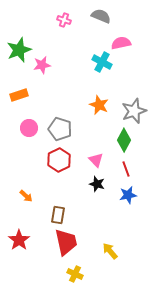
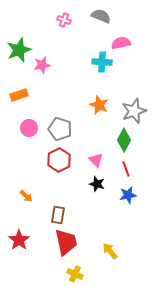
cyan cross: rotated 24 degrees counterclockwise
